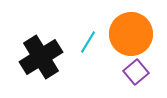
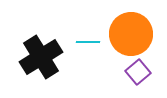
cyan line: rotated 60 degrees clockwise
purple square: moved 2 px right
